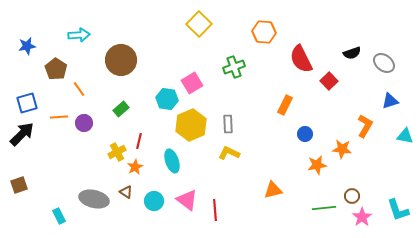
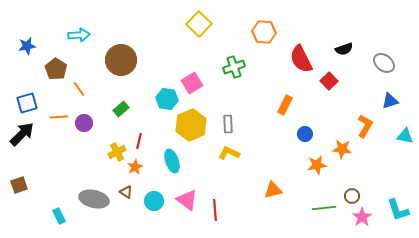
black semicircle at (352, 53): moved 8 px left, 4 px up
